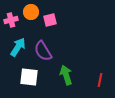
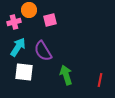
orange circle: moved 2 px left, 2 px up
pink cross: moved 3 px right, 2 px down
white square: moved 5 px left, 5 px up
